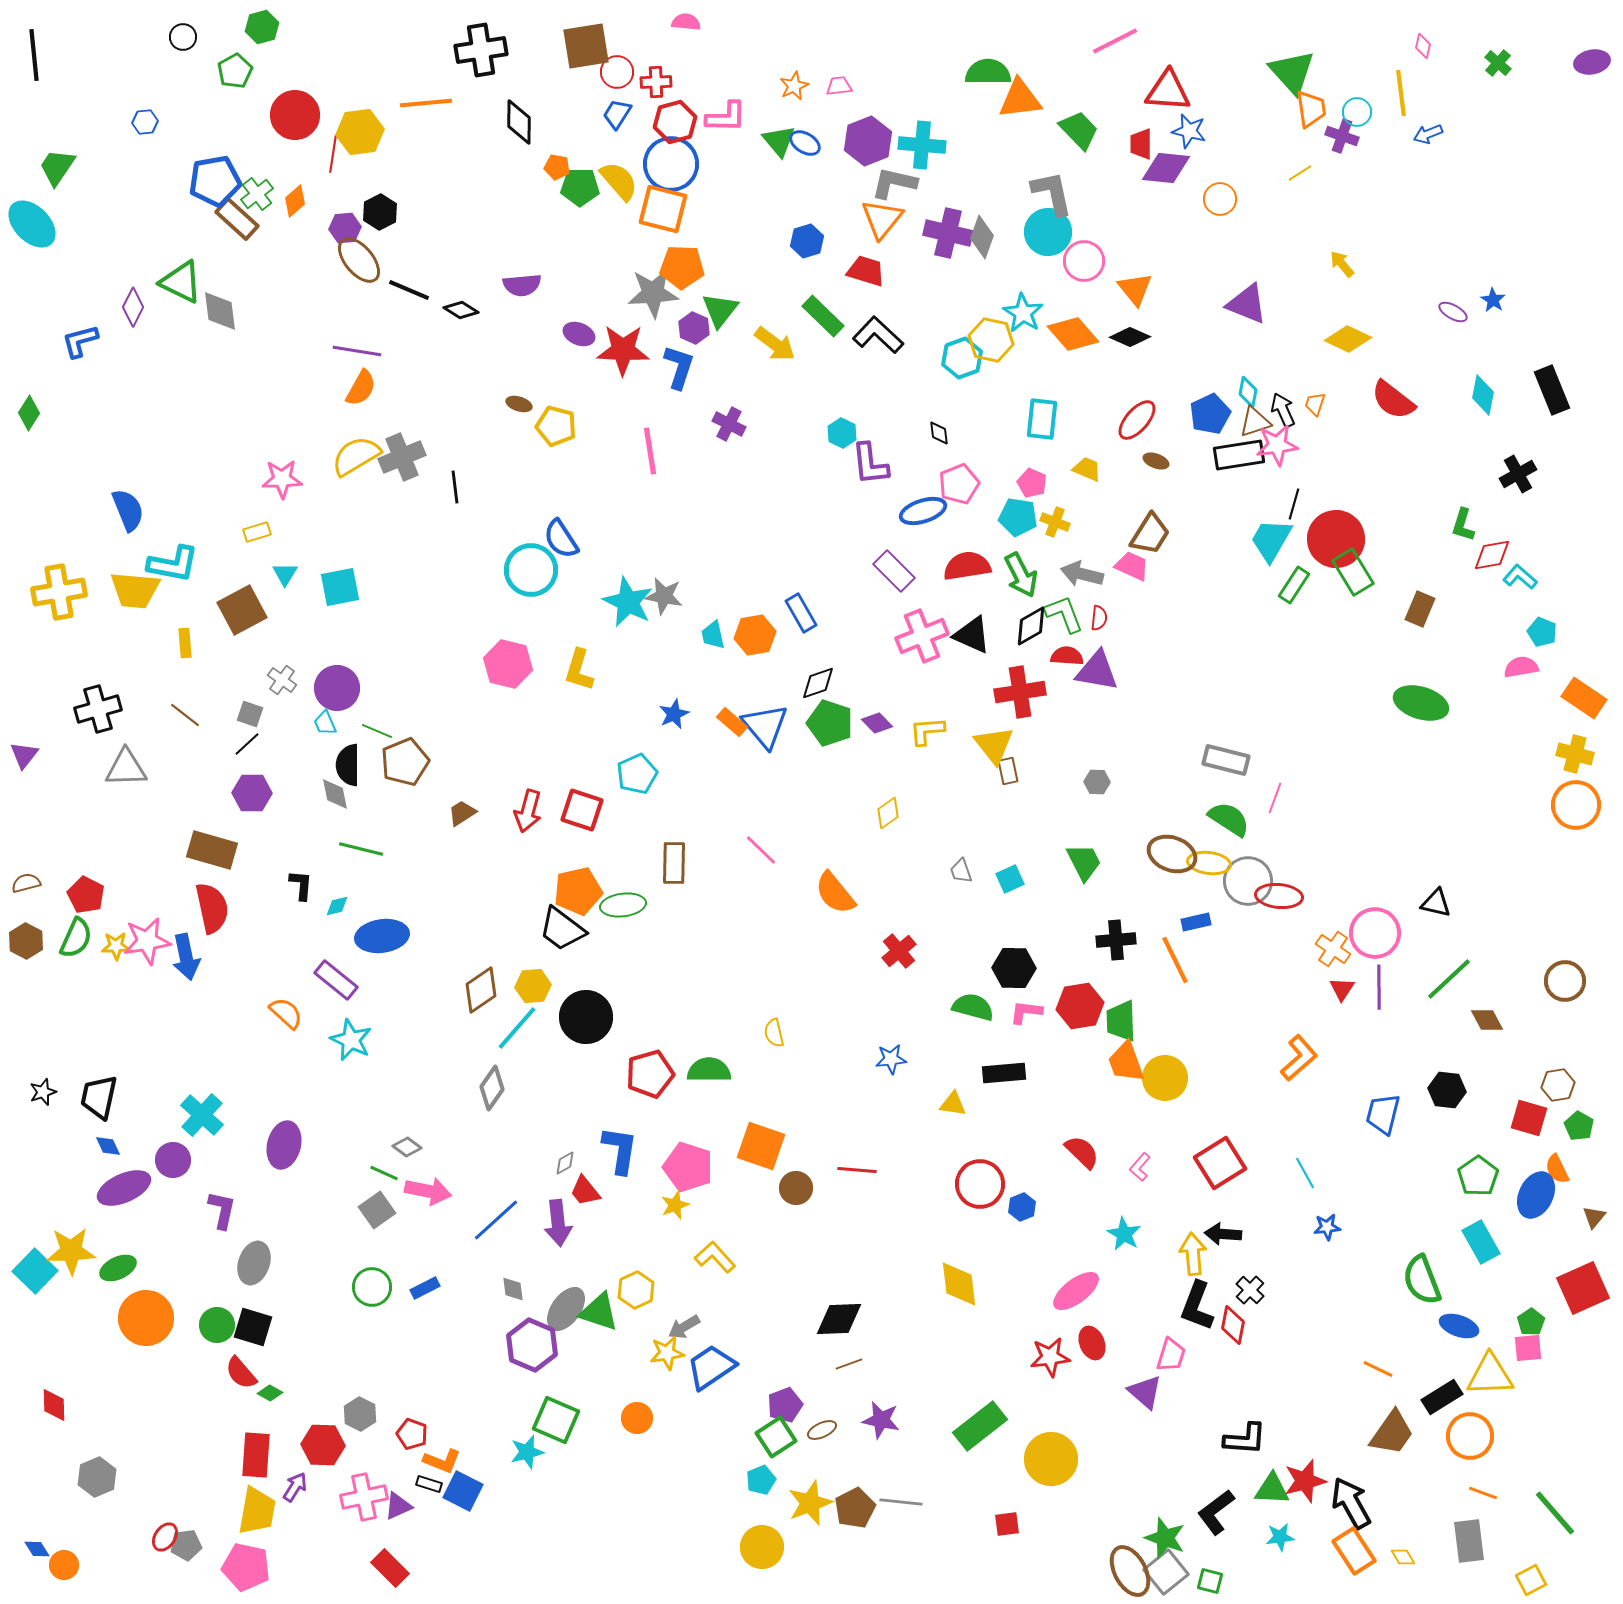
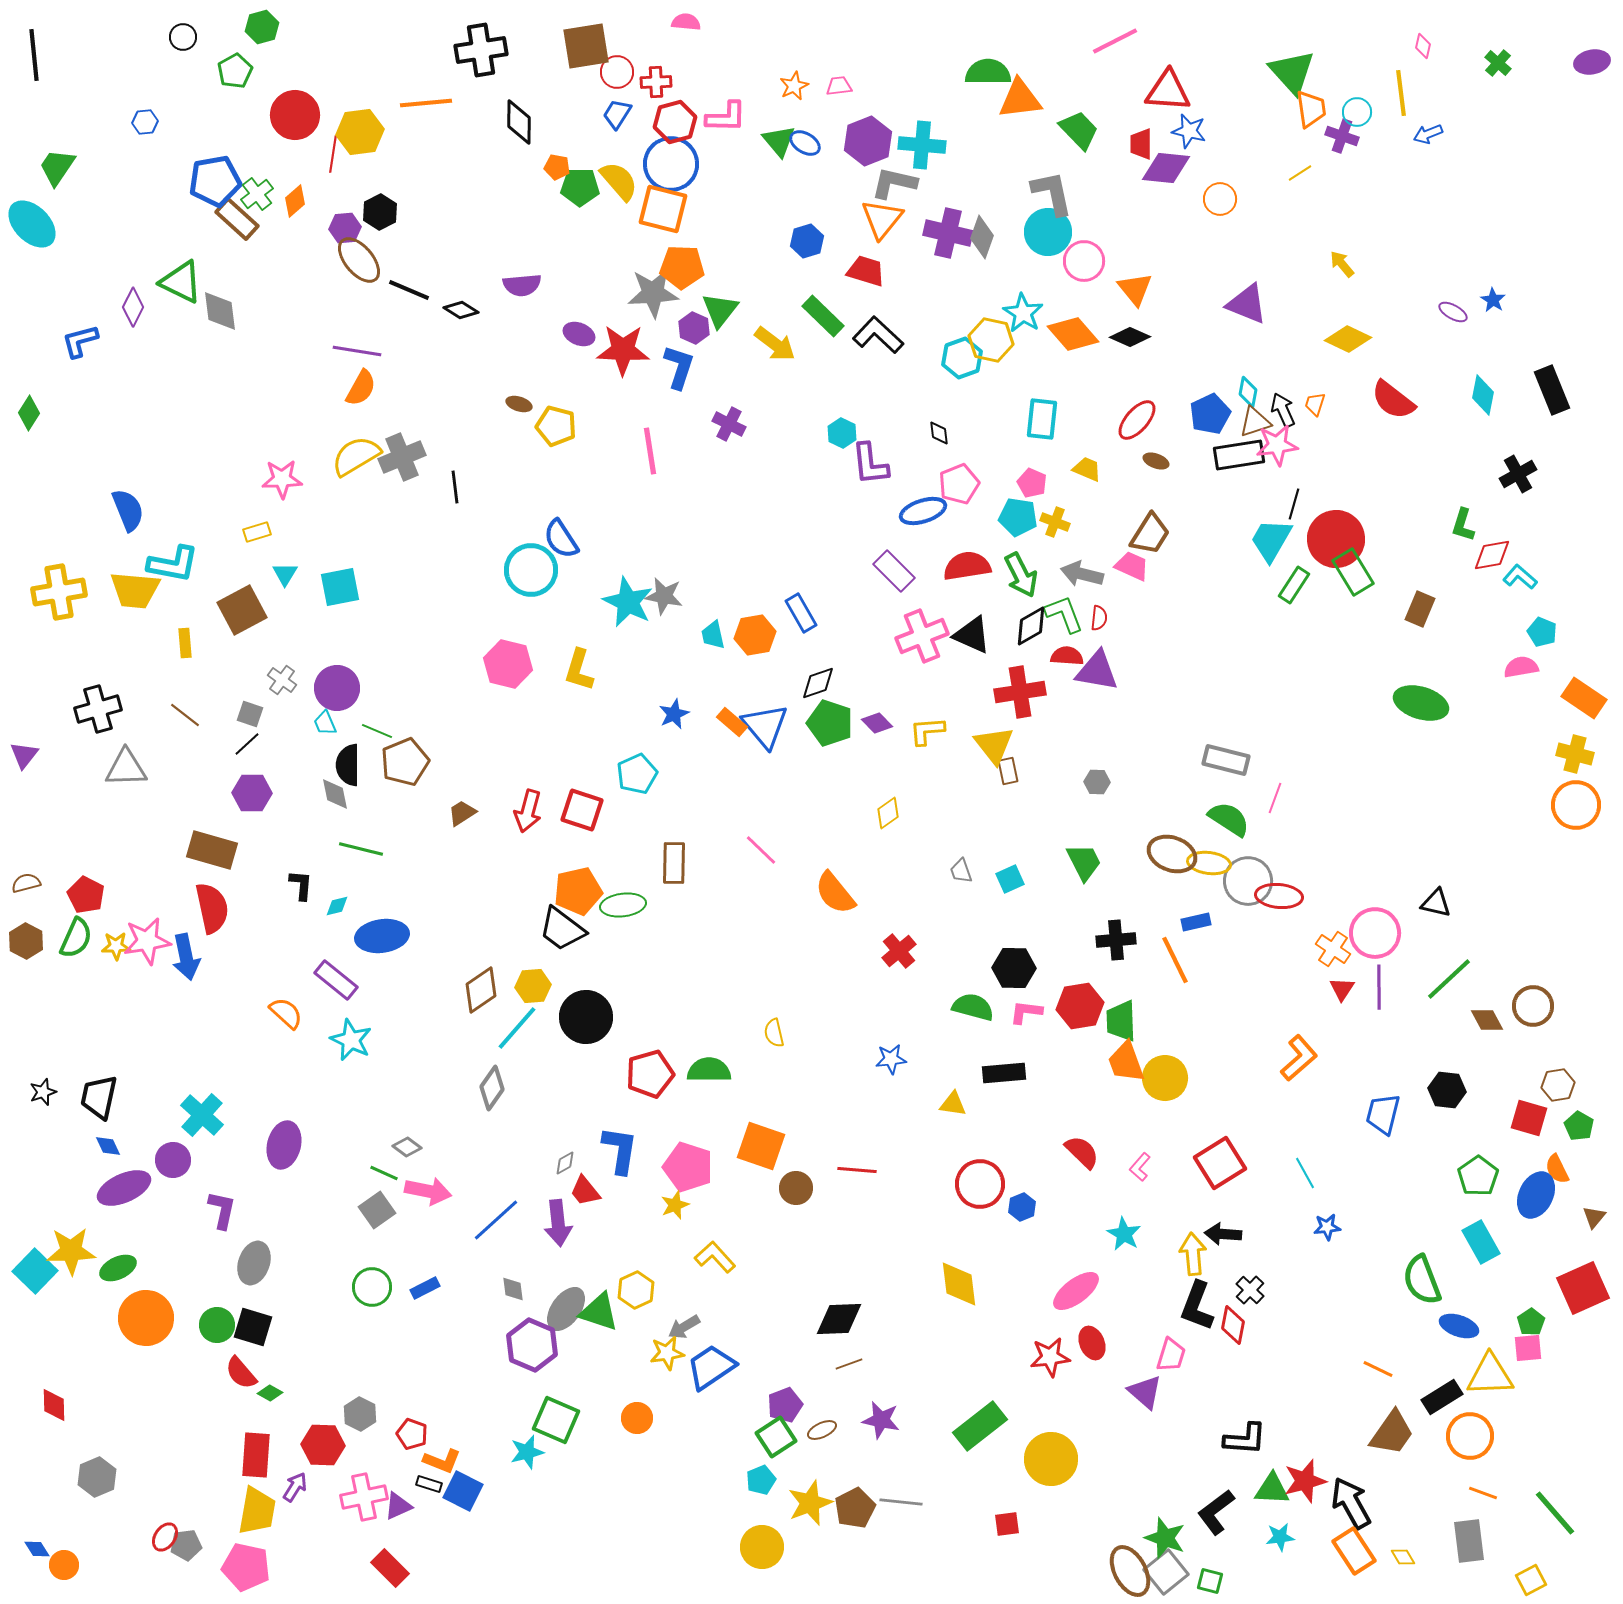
brown circle at (1565, 981): moved 32 px left, 25 px down
